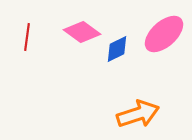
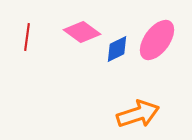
pink ellipse: moved 7 px left, 6 px down; rotated 12 degrees counterclockwise
